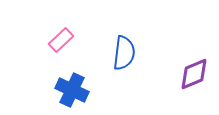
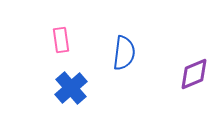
pink rectangle: rotated 55 degrees counterclockwise
blue cross: moved 1 px left, 2 px up; rotated 24 degrees clockwise
